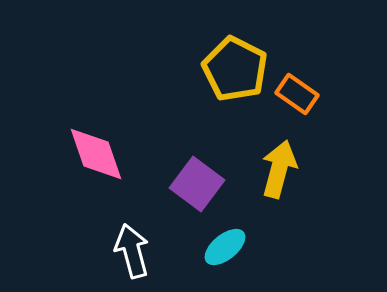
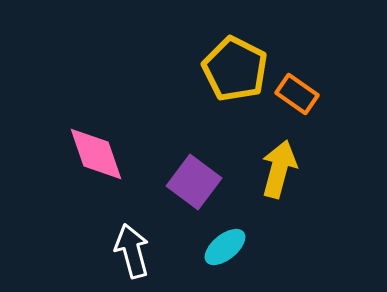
purple square: moved 3 px left, 2 px up
